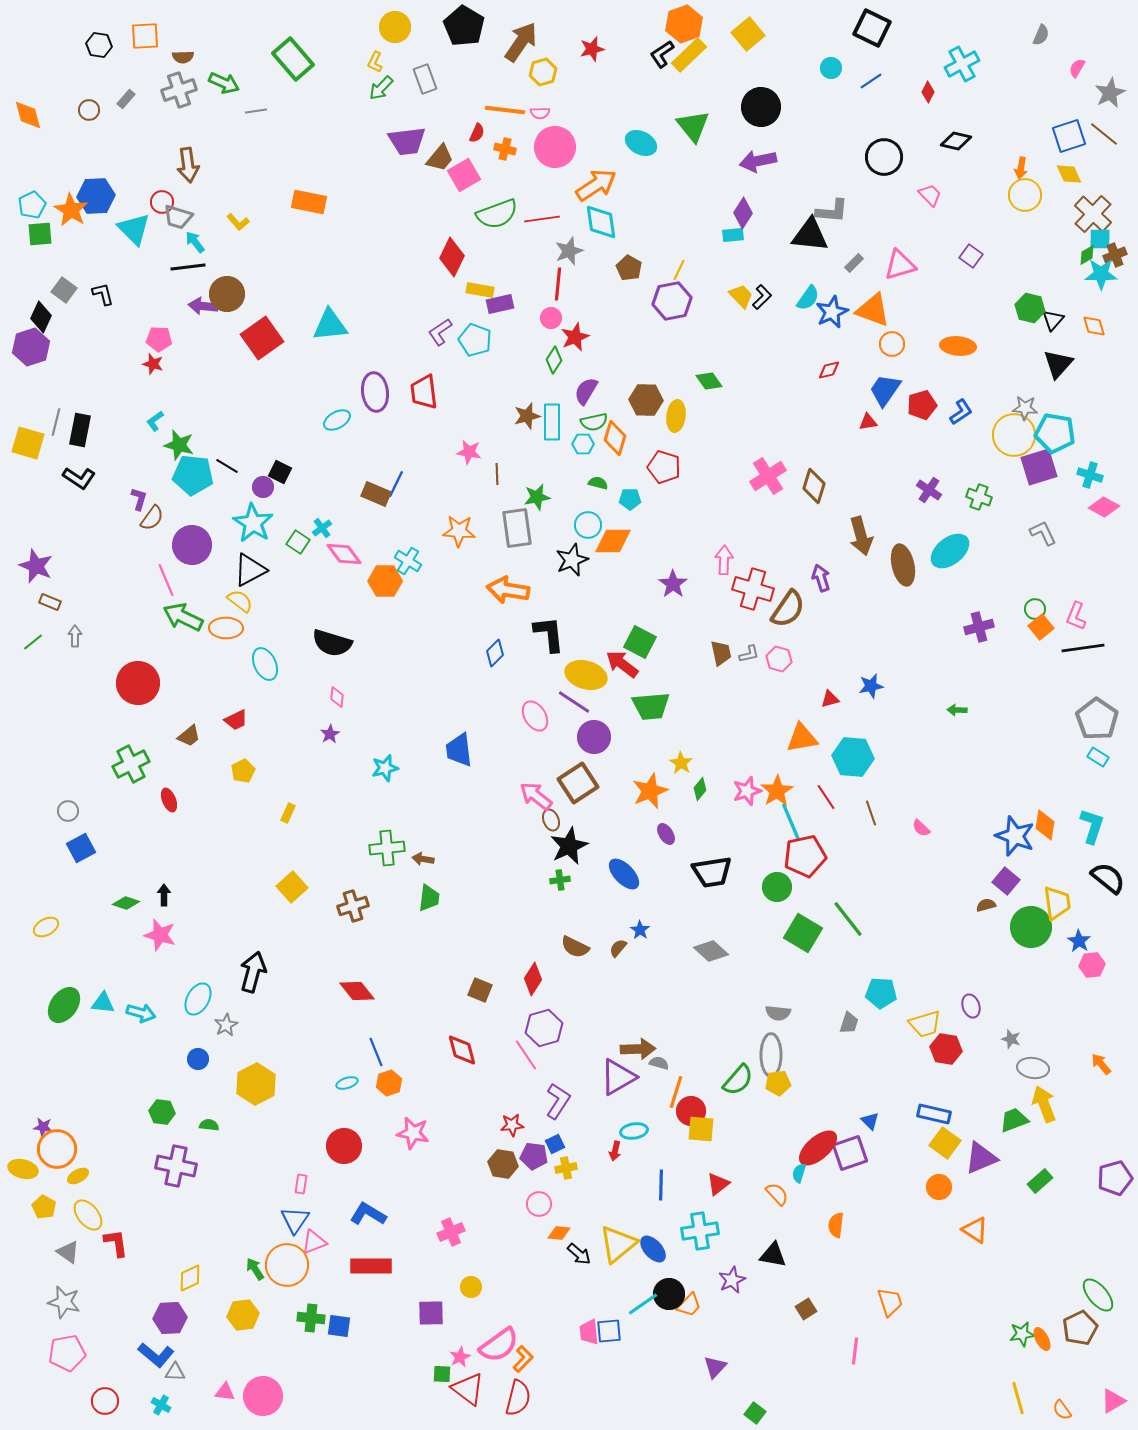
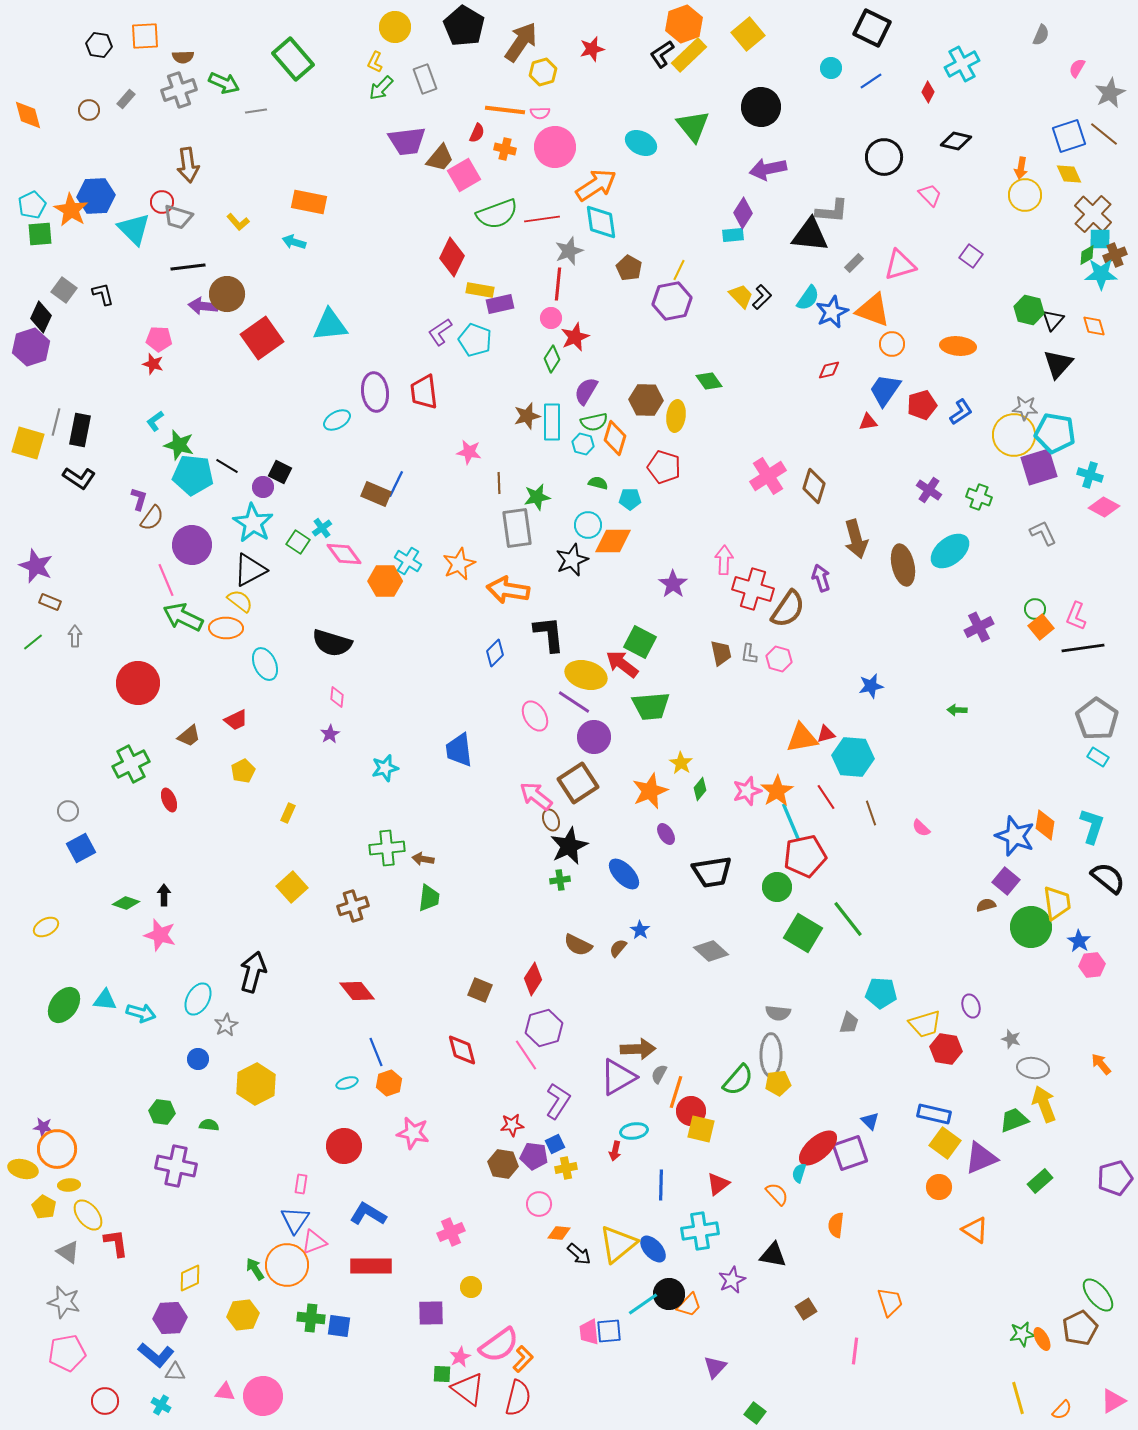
purple arrow at (758, 161): moved 10 px right, 8 px down
cyan arrow at (195, 242): moved 99 px right; rotated 35 degrees counterclockwise
green hexagon at (1030, 308): moved 1 px left, 2 px down
green diamond at (554, 360): moved 2 px left, 1 px up
cyan hexagon at (583, 444): rotated 15 degrees clockwise
brown line at (497, 474): moved 2 px right, 9 px down
orange star at (459, 531): moved 33 px down; rotated 28 degrees counterclockwise
brown arrow at (861, 536): moved 5 px left, 3 px down
purple cross at (979, 627): rotated 12 degrees counterclockwise
gray L-shape at (749, 654): rotated 110 degrees clockwise
red triangle at (830, 699): moved 4 px left, 35 px down
brown semicircle at (575, 947): moved 3 px right, 2 px up
cyan triangle at (103, 1003): moved 2 px right, 3 px up
gray semicircle at (659, 1063): moved 11 px down; rotated 78 degrees counterclockwise
yellow square at (701, 1129): rotated 8 degrees clockwise
yellow ellipse at (78, 1176): moved 9 px left, 9 px down; rotated 25 degrees clockwise
orange semicircle at (1062, 1410): rotated 100 degrees counterclockwise
